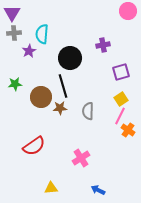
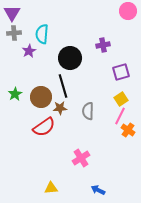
green star: moved 10 px down; rotated 24 degrees counterclockwise
red semicircle: moved 10 px right, 19 px up
